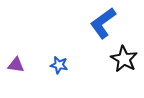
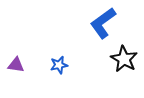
blue star: rotated 24 degrees counterclockwise
